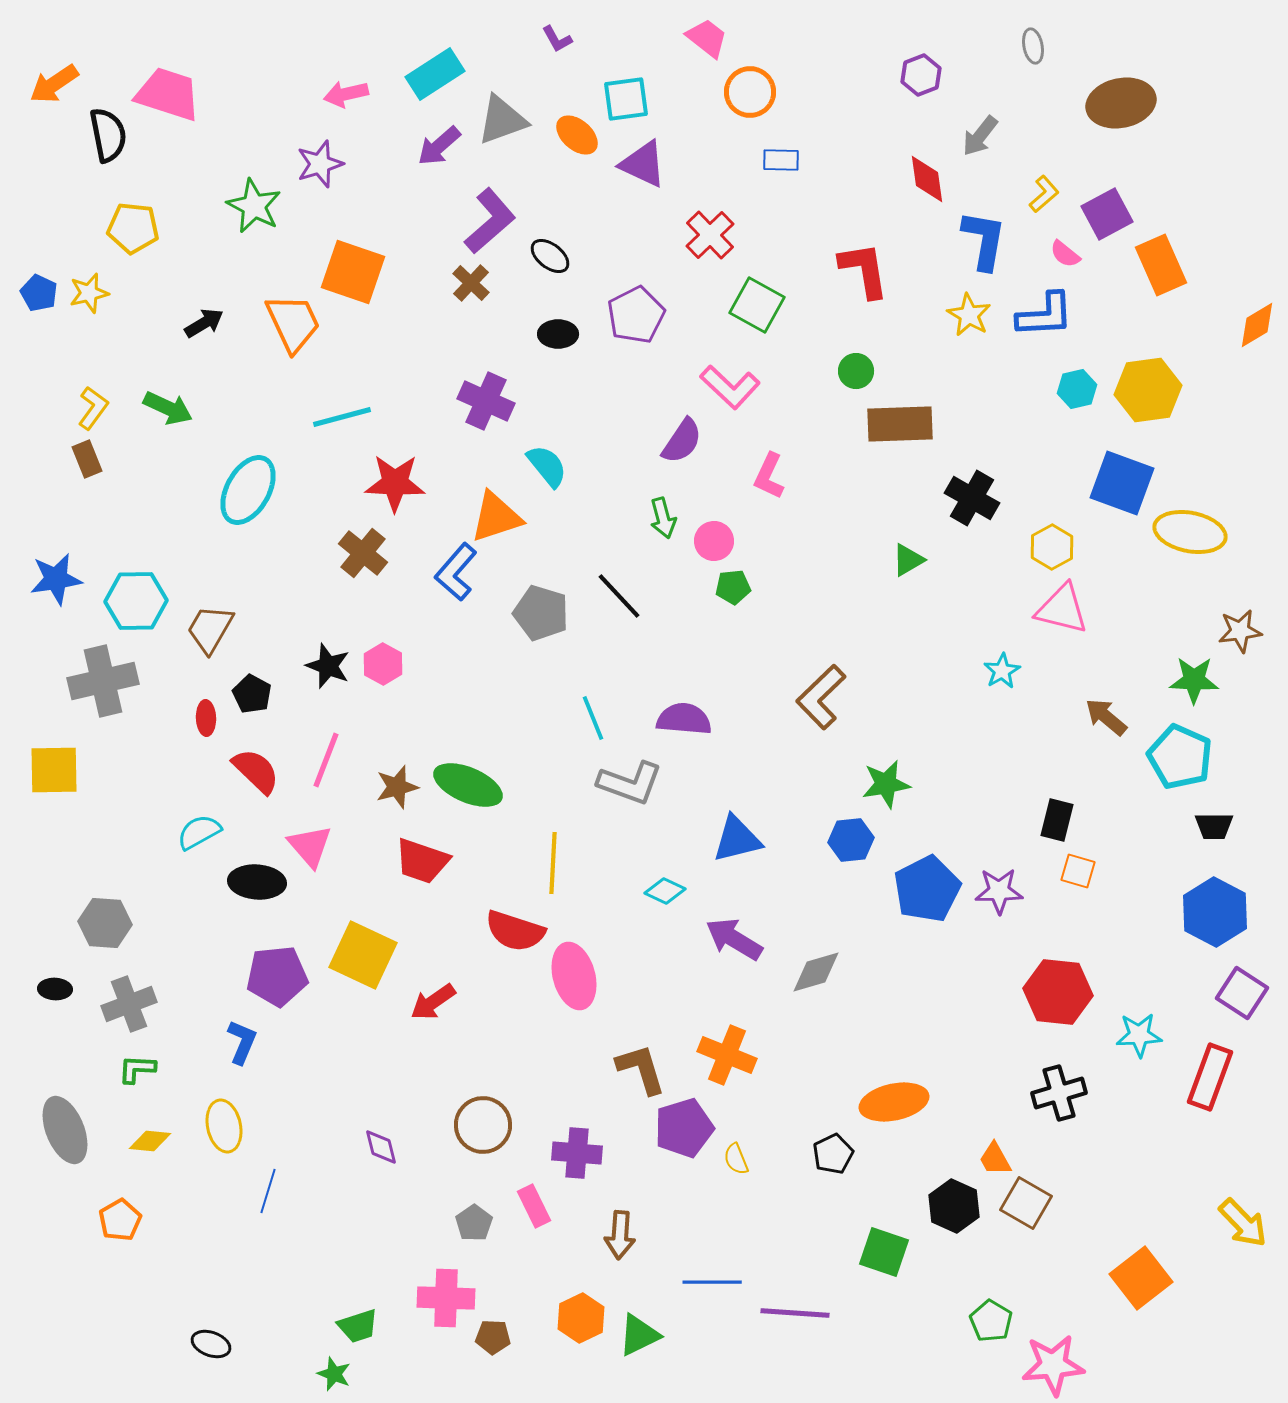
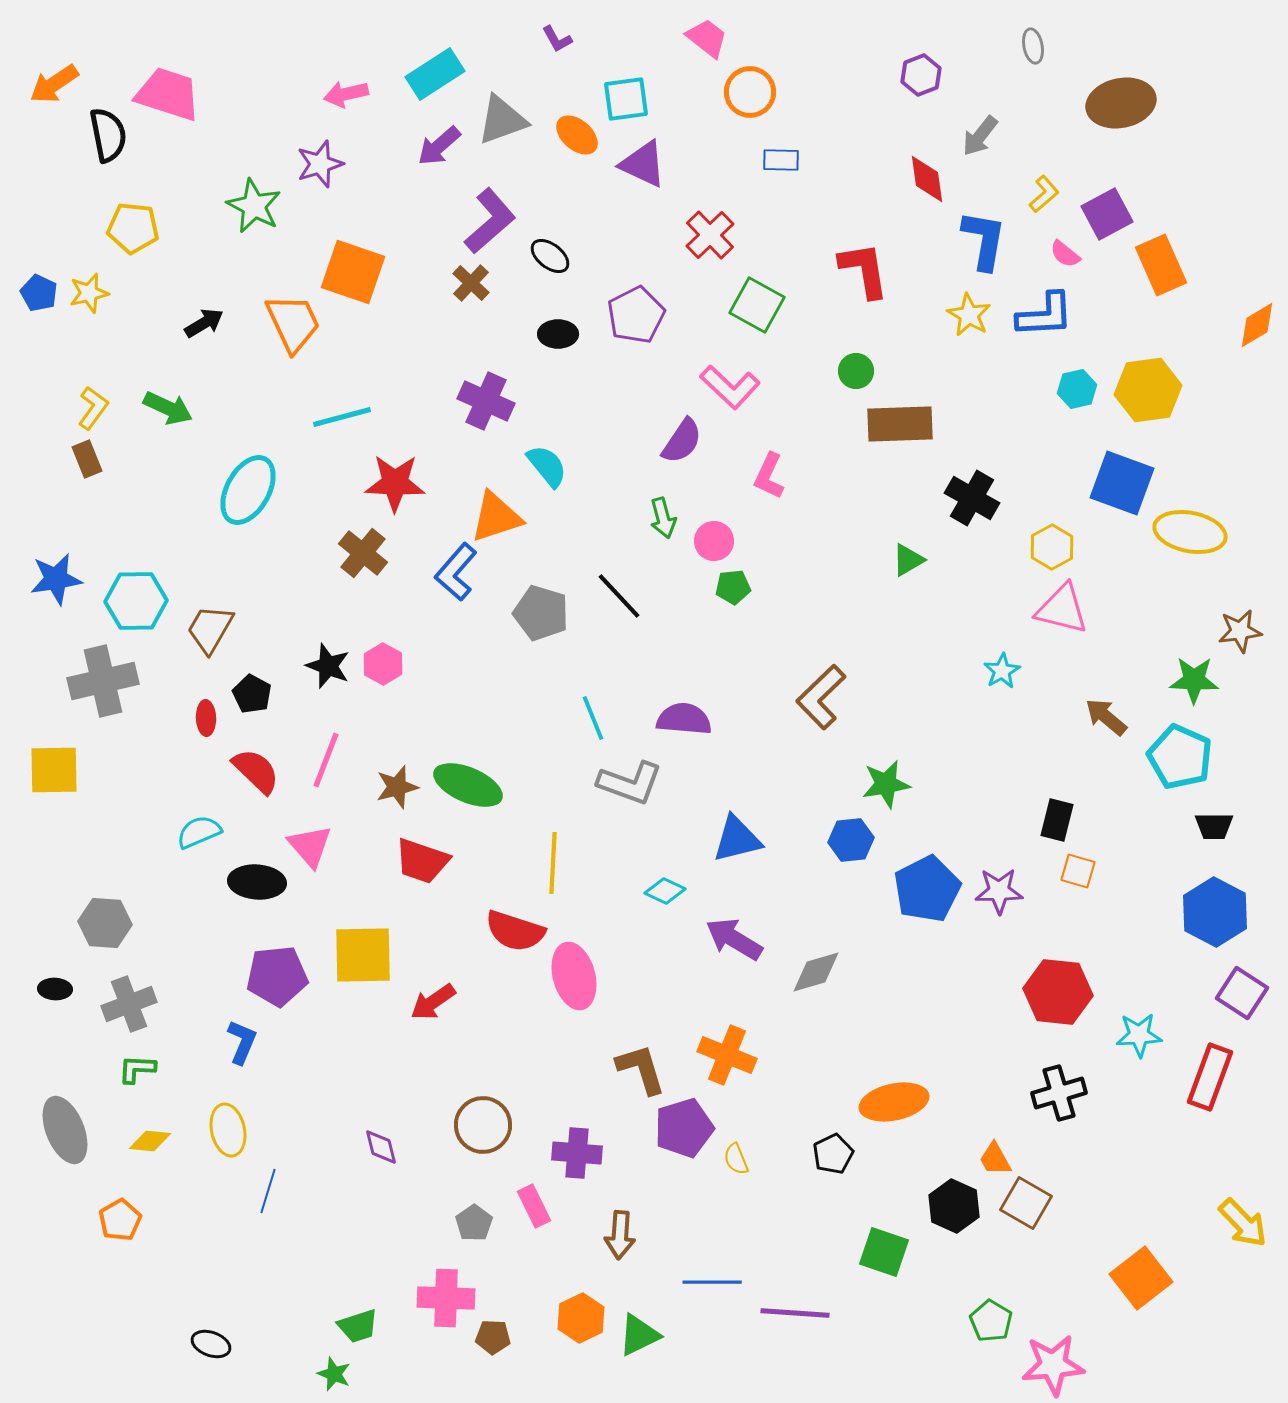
cyan semicircle at (199, 832): rotated 6 degrees clockwise
yellow square at (363, 955): rotated 26 degrees counterclockwise
yellow ellipse at (224, 1126): moved 4 px right, 4 px down
